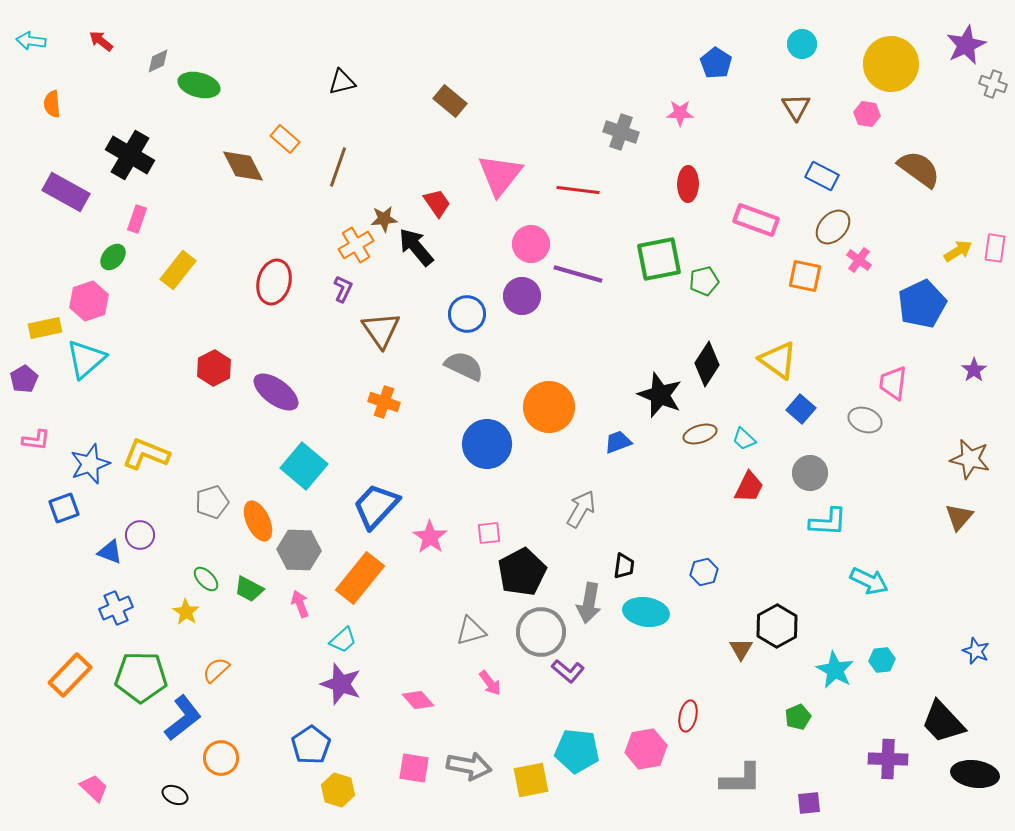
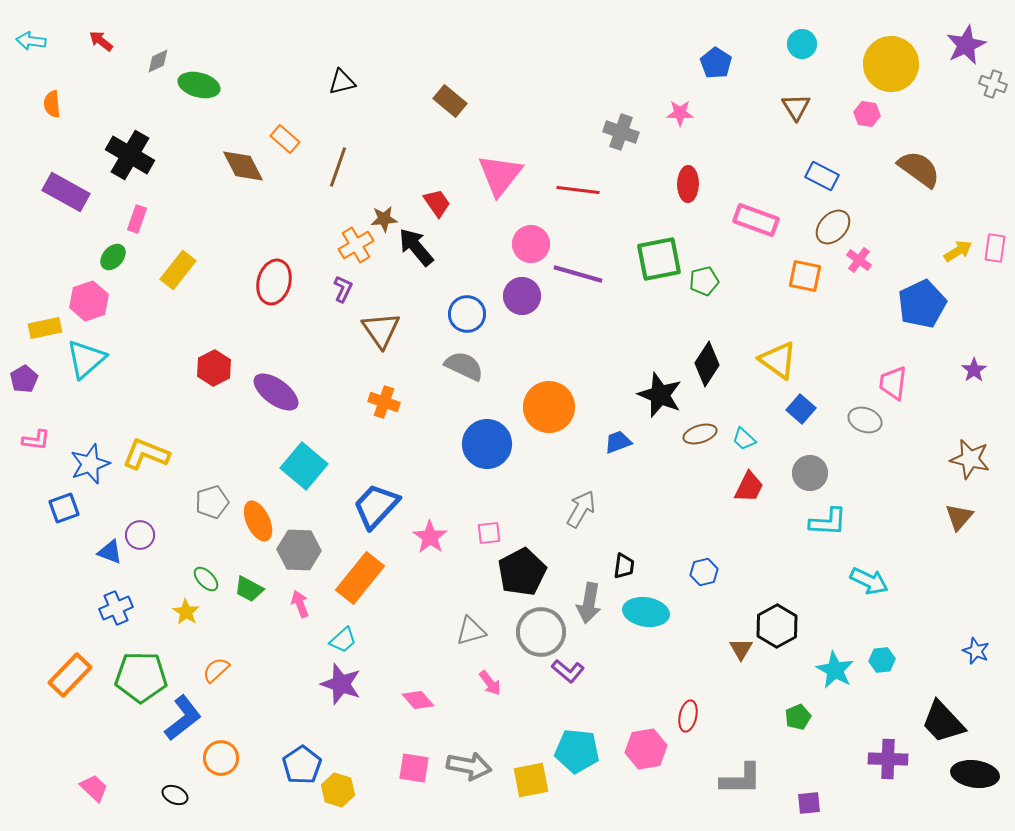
blue pentagon at (311, 745): moved 9 px left, 20 px down
